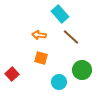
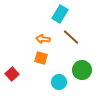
cyan rectangle: rotated 72 degrees clockwise
orange arrow: moved 4 px right, 4 px down
